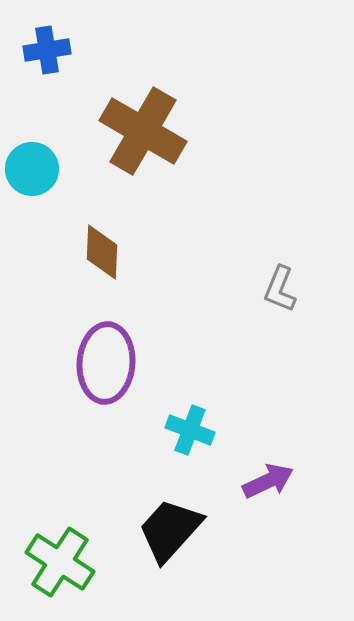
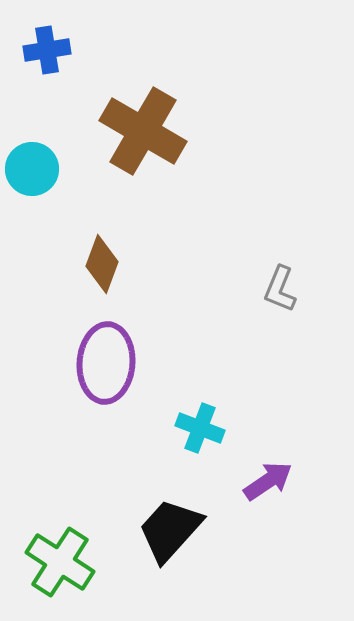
brown diamond: moved 12 px down; rotated 18 degrees clockwise
cyan cross: moved 10 px right, 2 px up
purple arrow: rotated 9 degrees counterclockwise
